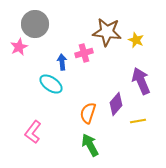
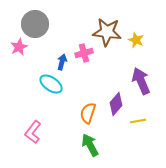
blue arrow: rotated 21 degrees clockwise
